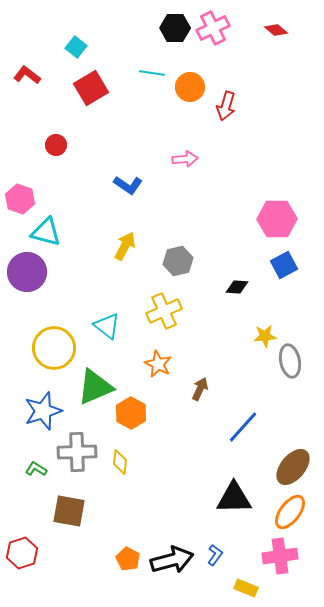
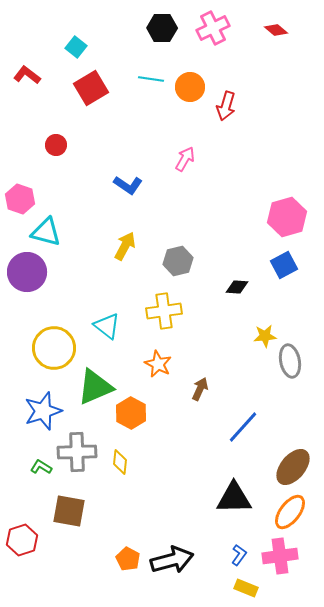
black hexagon at (175, 28): moved 13 px left
cyan line at (152, 73): moved 1 px left, 6 px down
pink arrow at (185, 159): rotated 55 degrees counterclockwise
pink hexagon at (277, 219): moved 10 px right, 2 px up; rotated 15 degrees counterclockwise
yellow cross at (164, 311): rotated 16 degrees clockwise
green L-shape at (36, 469): moved 5 px right, 2 px up
red hexagon at (22, 553): moved 13 px up
blue L-shape at (215, 555): moved 24 px right
